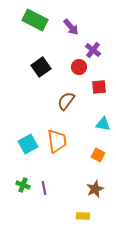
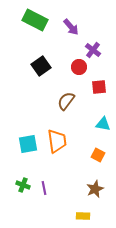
black square: moved 1 px up
cyan square: rotated 18 degrees clockwise
